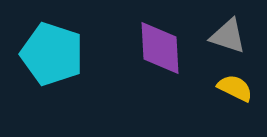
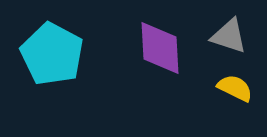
gray triangle: moved 1 px right
cyan pentagon: rotated 10 degrees clockwise
